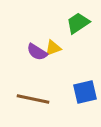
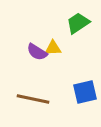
yellow triangle: rotated 18 degrees clockwise
